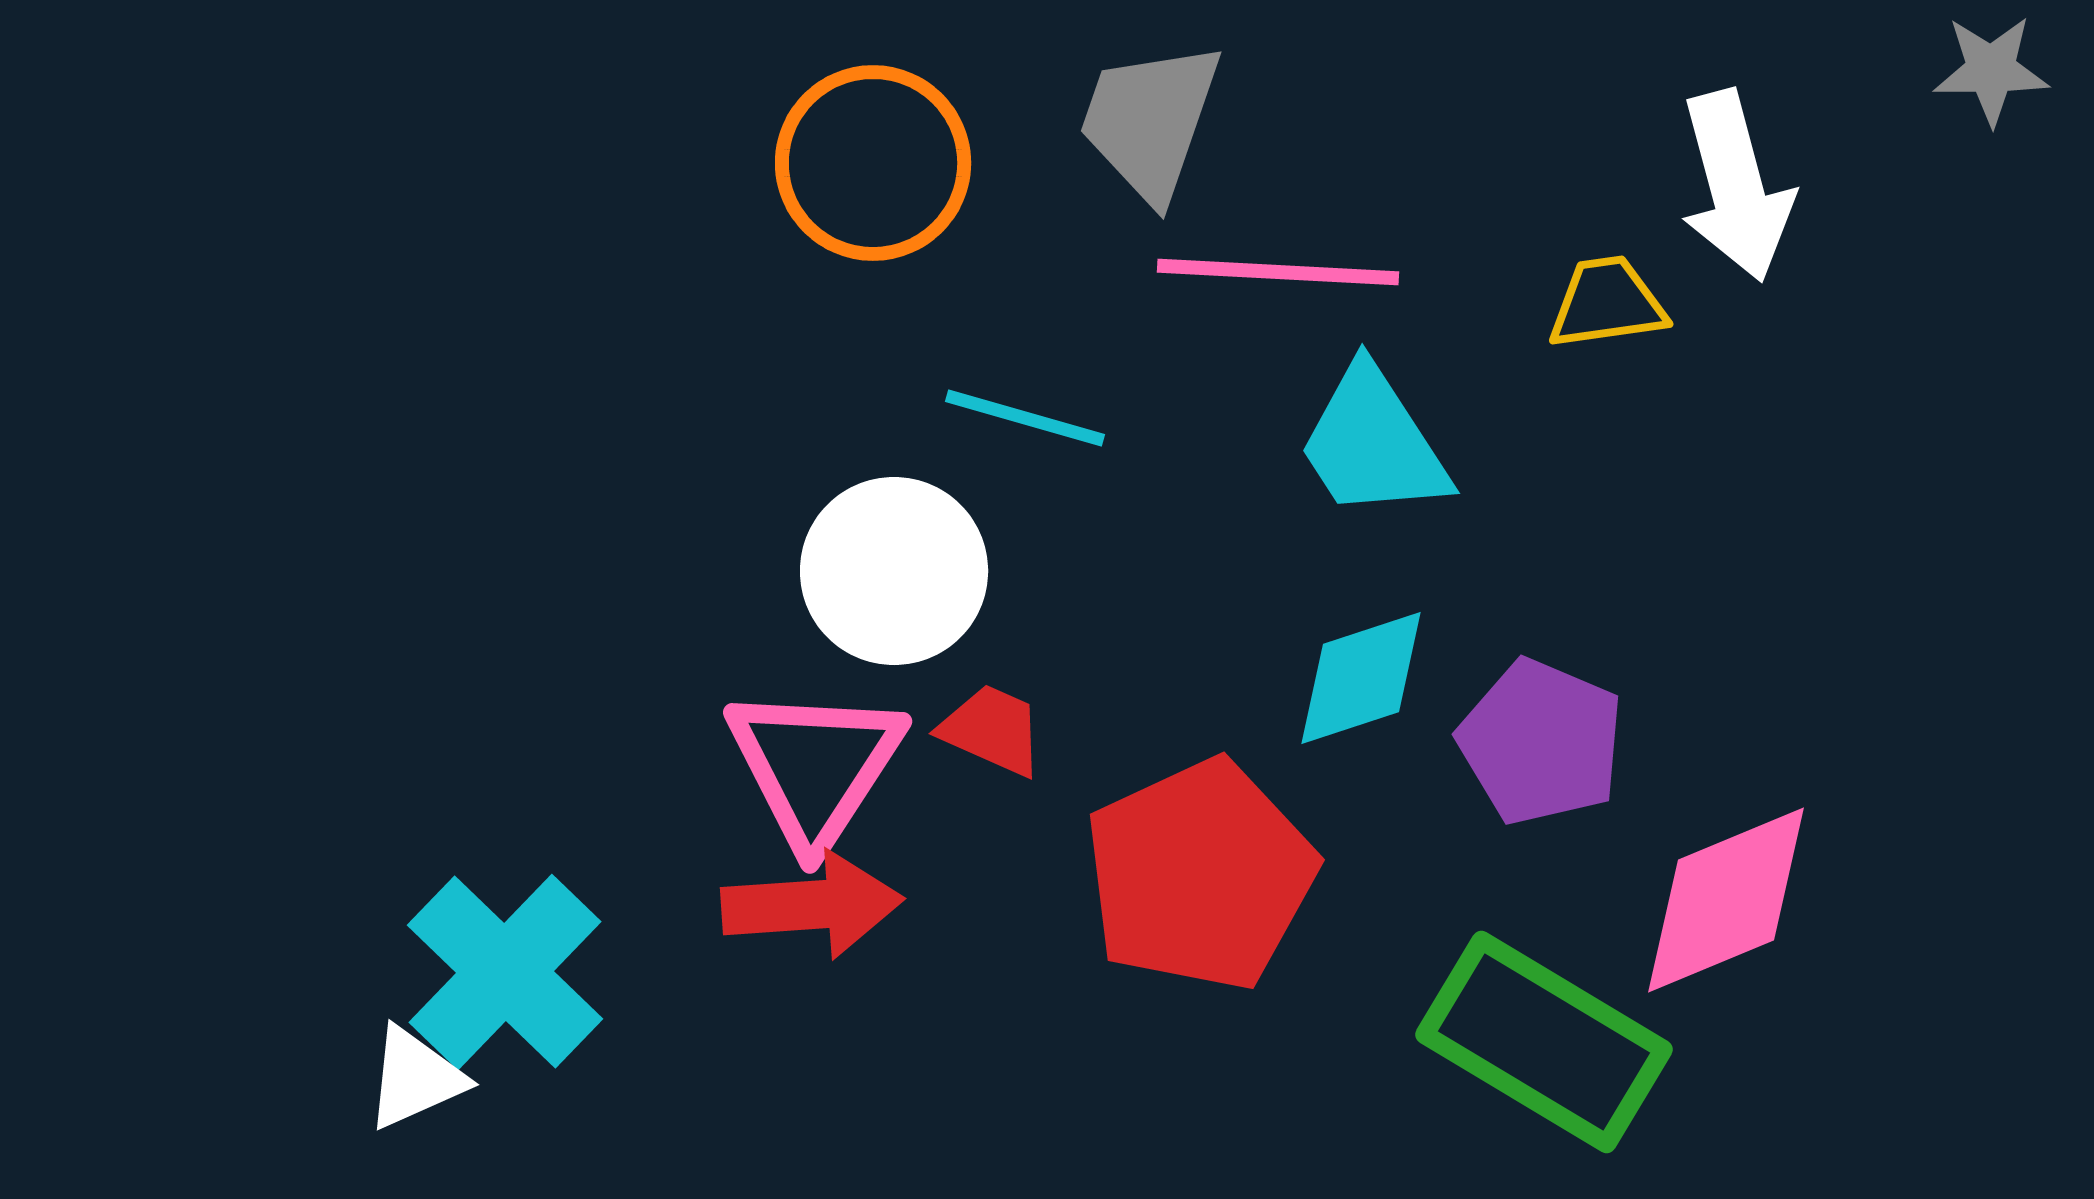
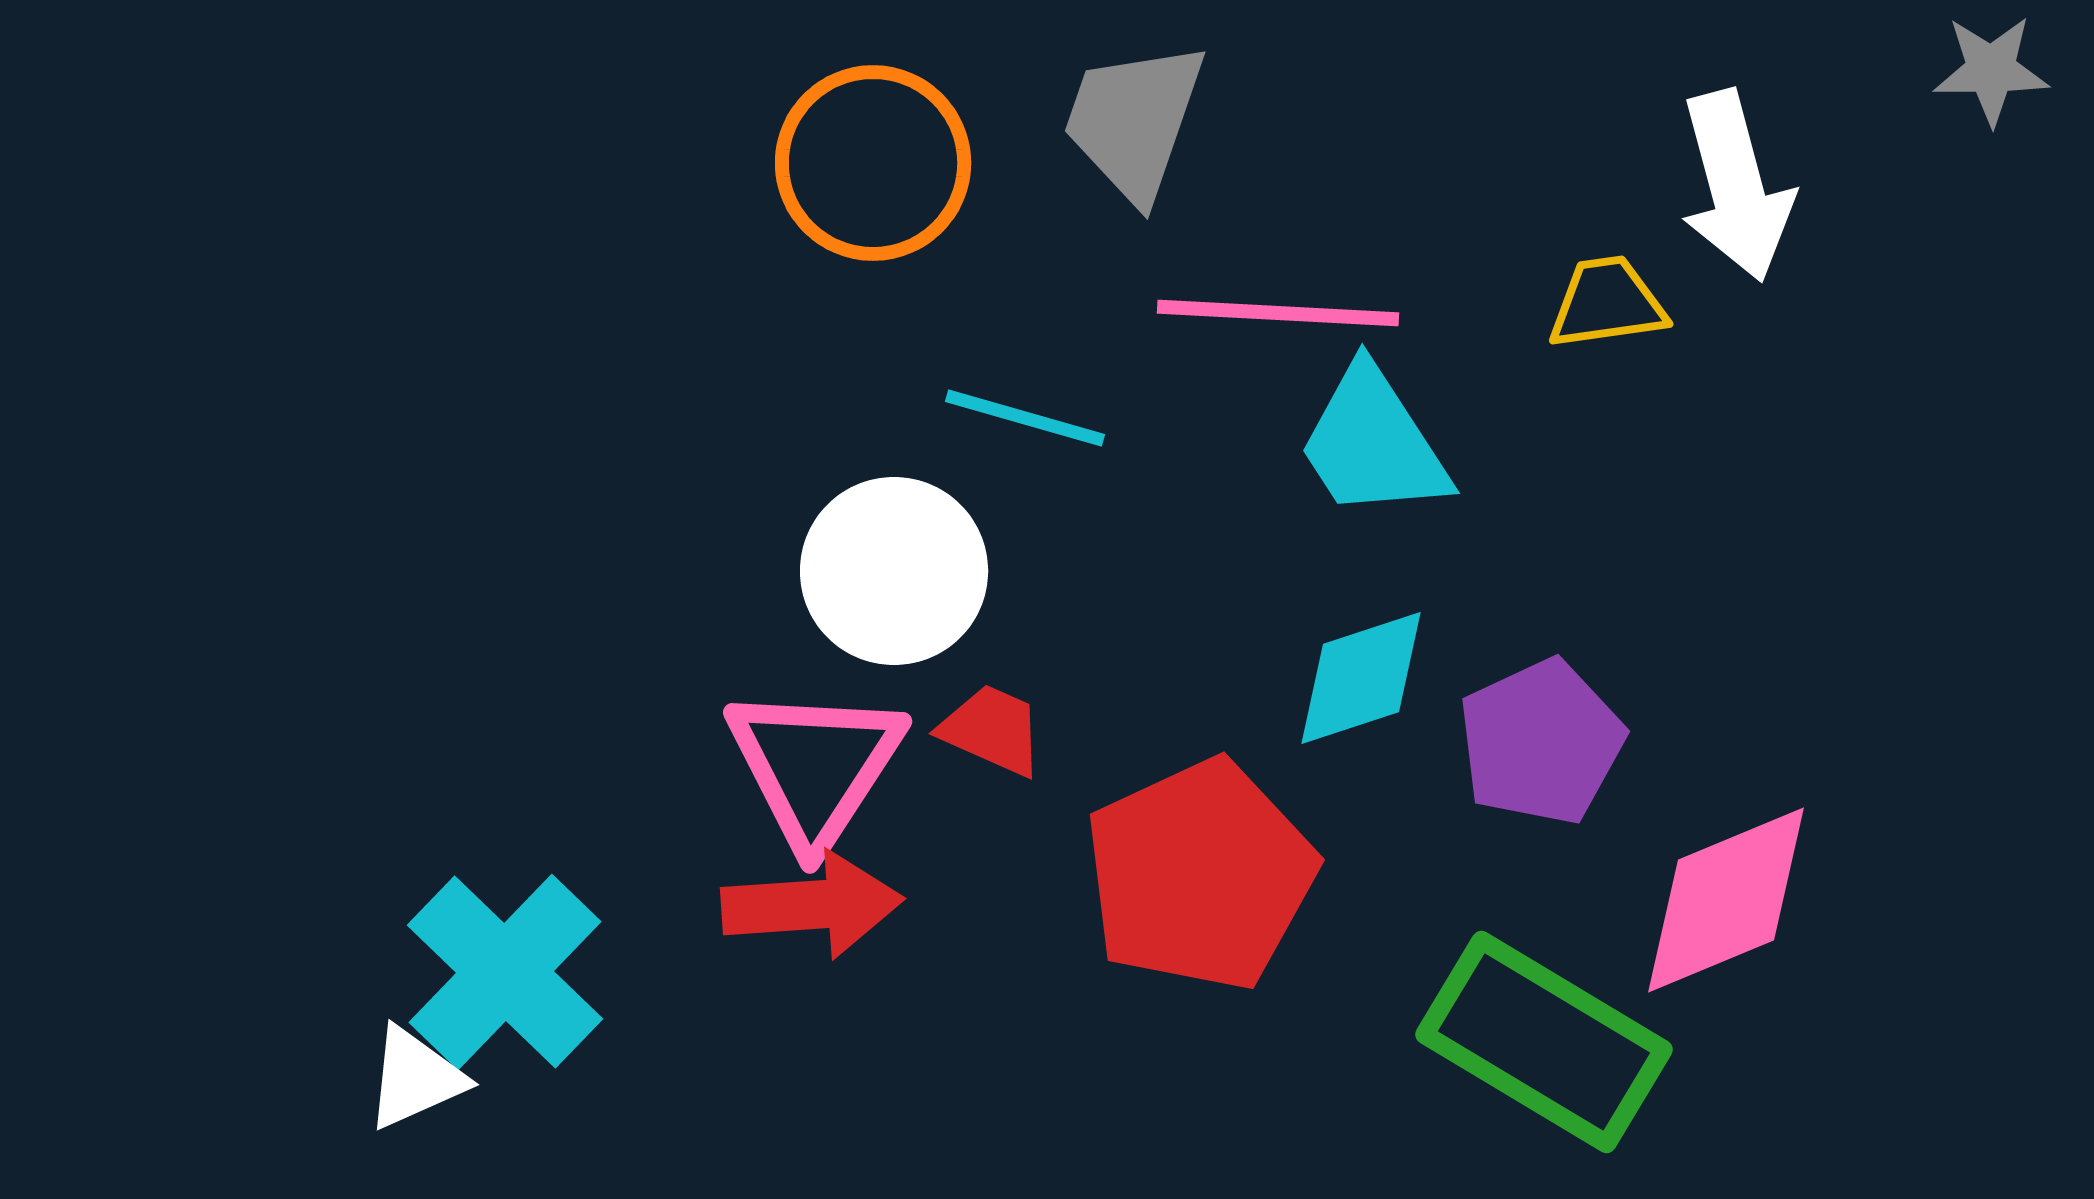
gray trapezoid: moved 16 px left
pink line: moved 41 px down
purple pentagon: rotated 24 degrees clockwise
